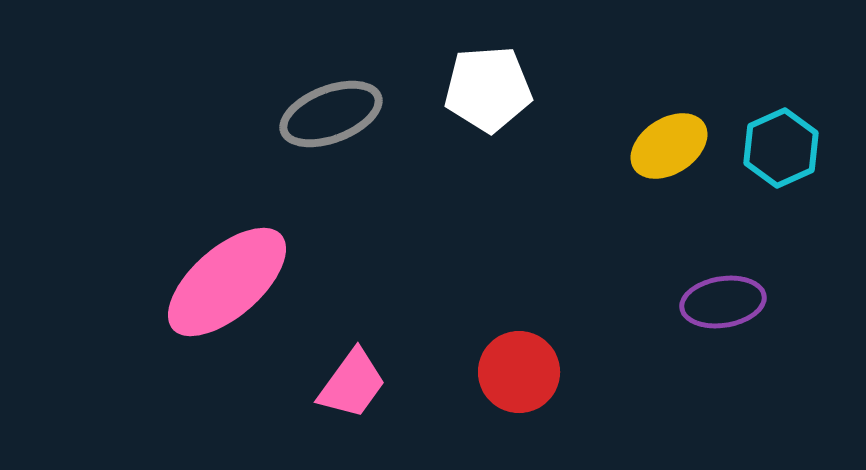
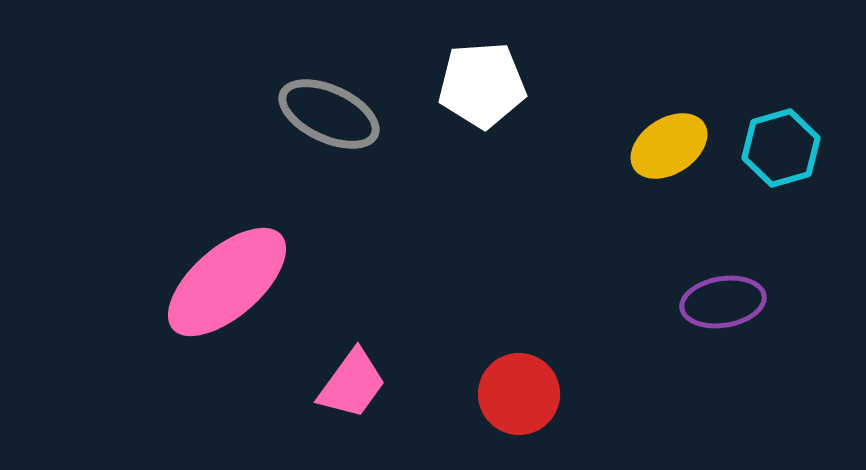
white pentagon: moved 6 px left, 4 px up
gray ellipse: moved 2 px left; rotated 46 degrees clockwise
cyan hexagon: rotated 8 degrees clockwise
red circle: moved 22 px down
